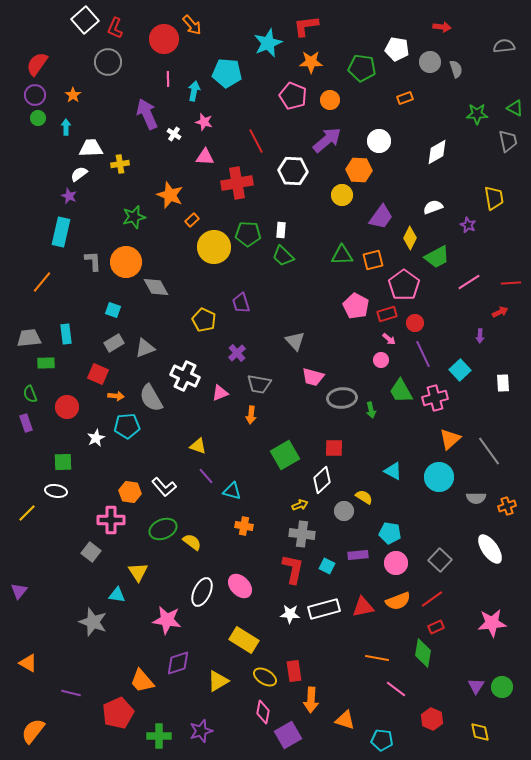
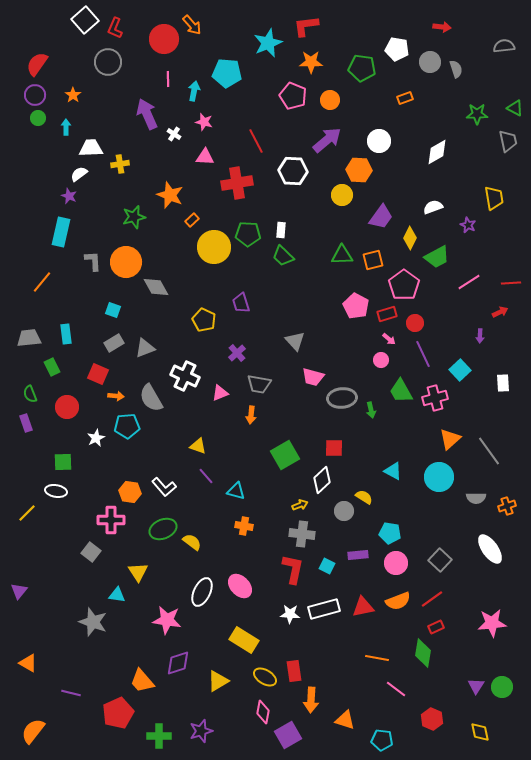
green rectangle at (46, 363): moved 6 px right, 4 px down; rotated 66 degrees clockwise
cyan triangle at (232, 491): moved 4 px right
